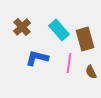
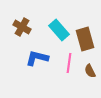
brown cross: rotated 18 degrees counterclockwise
brown semicircle: moved 1 px left, 1 px up
